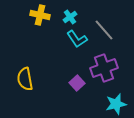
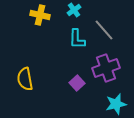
cyan cross: moved 4 px right, 7 px up
cyan L-shape: rotated 35 degrees clockwise
purple cross: moved 2 px right
